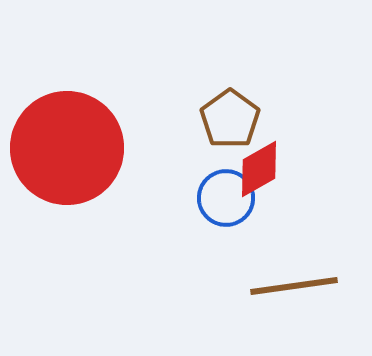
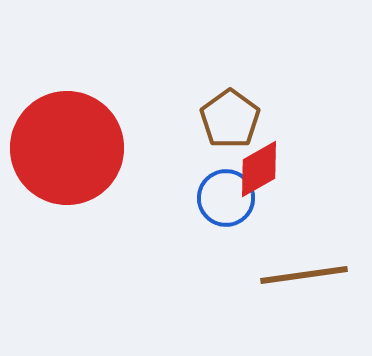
brown line: moved 10 px right, 11 px up
